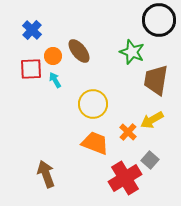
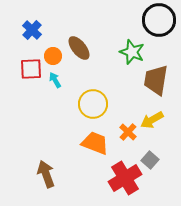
brown ellipse: moved 3 px up
